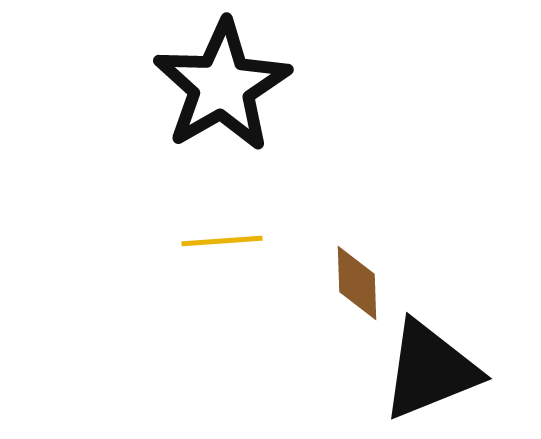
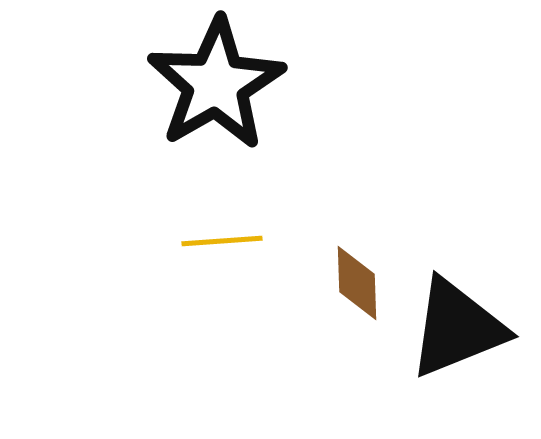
black star: moved 6 px left, 2 px up
black triangle: moved 27 px right, 42 px up
